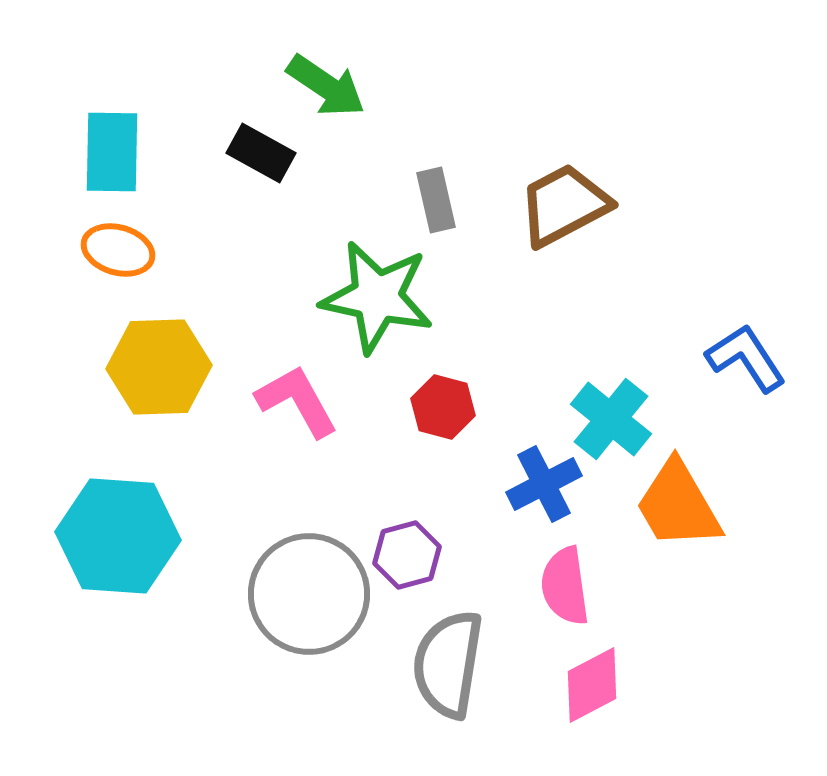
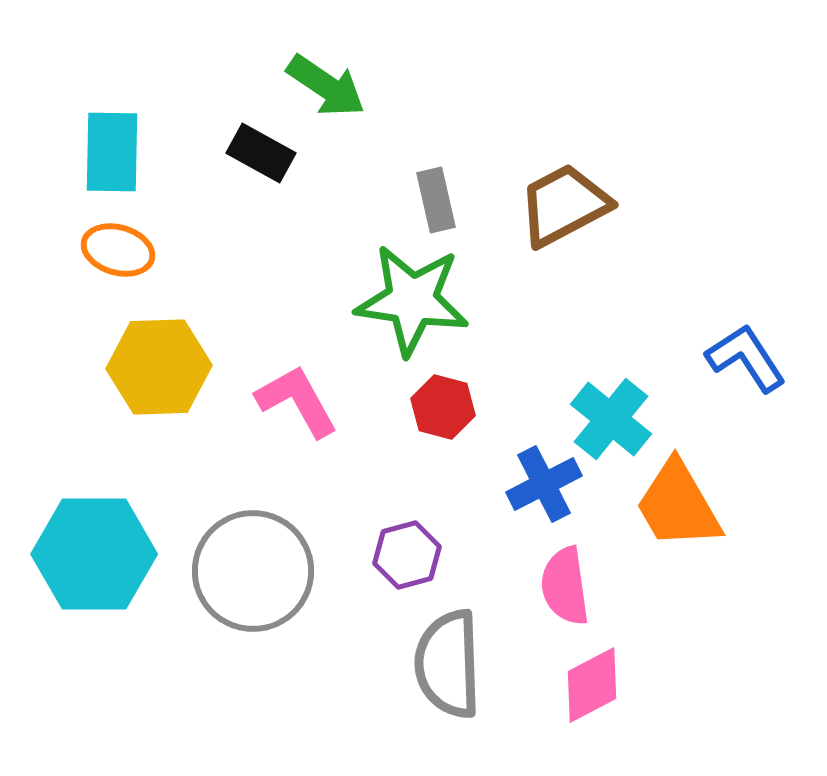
green star: moved 35 px right, 3 px down; rotated 4 degrees counterclockwise
cyan hexagon: moved 24 px left, 18 px down; rotated 4 degrees counterclockwise
gray circle: moved 56 px left, 23 px up
gray semicircle: rotated 11 degrees counterclockwise
